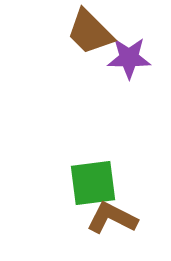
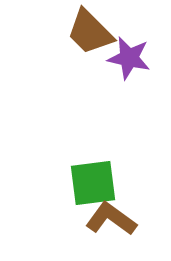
purple star: rotated 12 degrees clockwise
brown L-shape: moved 1 px left, 1 px down; rotated 9 degrees clockwise
